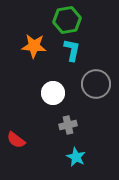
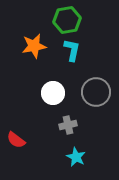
orange star: rotated 15 degrees counterclockwise
gray circle: moved 8 px down
